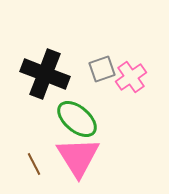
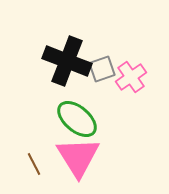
black cross: moved 22 px right, 13 px up
